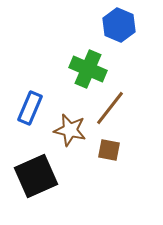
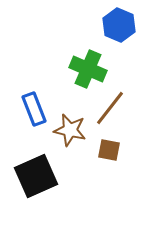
blue rectangle: moved 4 px right, 1 px down; rotated 44 degrees counterclockwise
